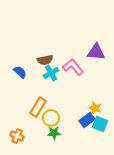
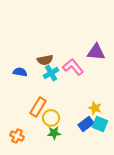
blue semicircle: rotated 32 degrees counterclockwise
blue rectangle: moved 1 px left, 4 px down
